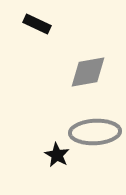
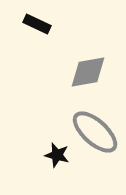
gray ellipse: rotated 45 degrees clockwise
black star: rotated 15 degrees counterclockwise
